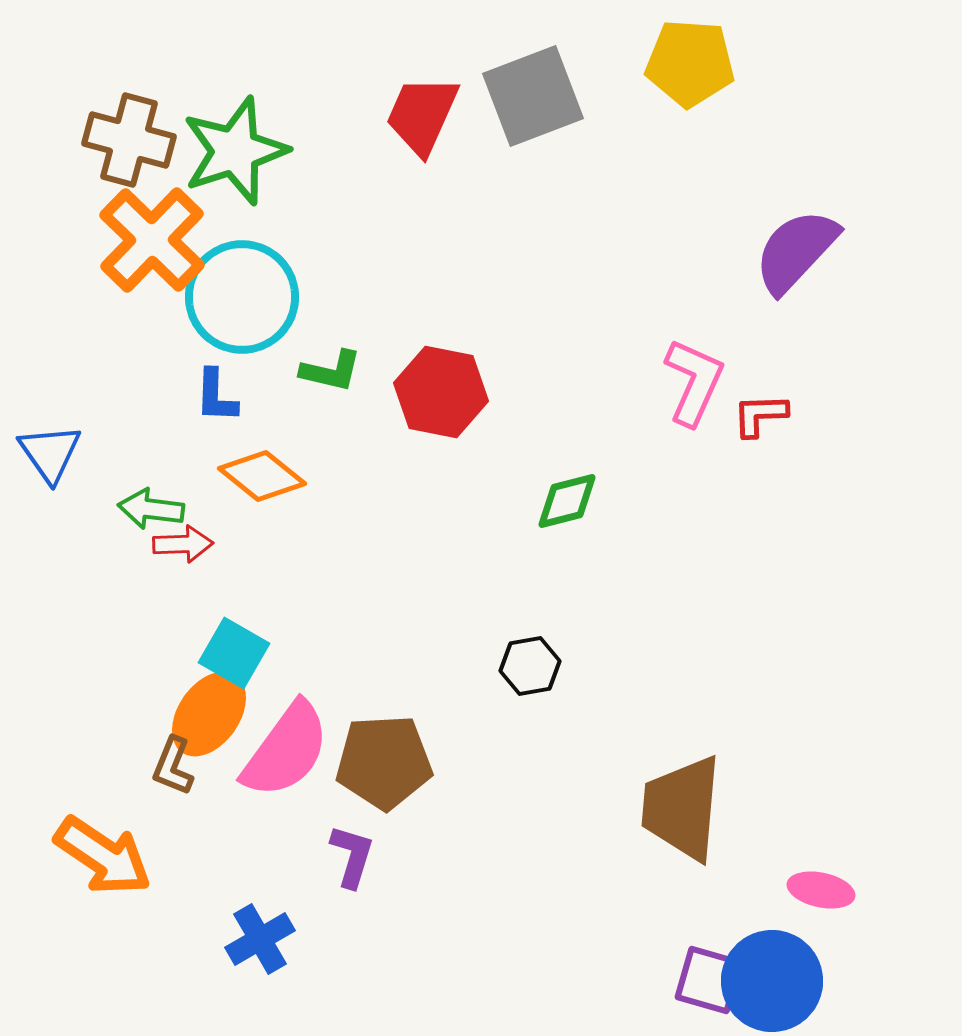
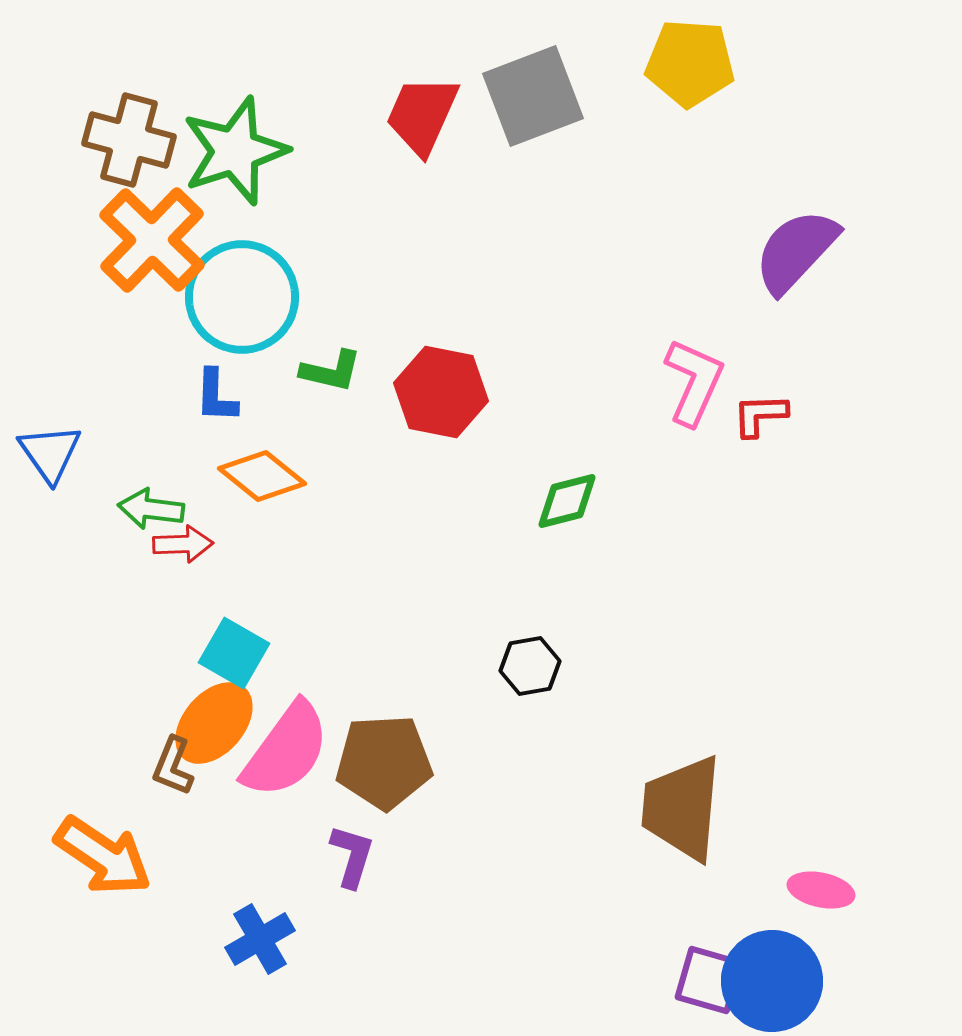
orange ellipse: moved 5 px right, 9 px down; rotated 6 degrees clockwise
